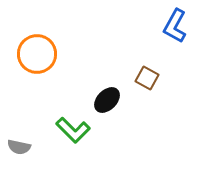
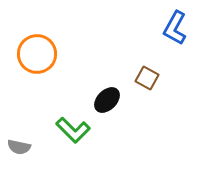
blue L-shape: moved 2 px down
